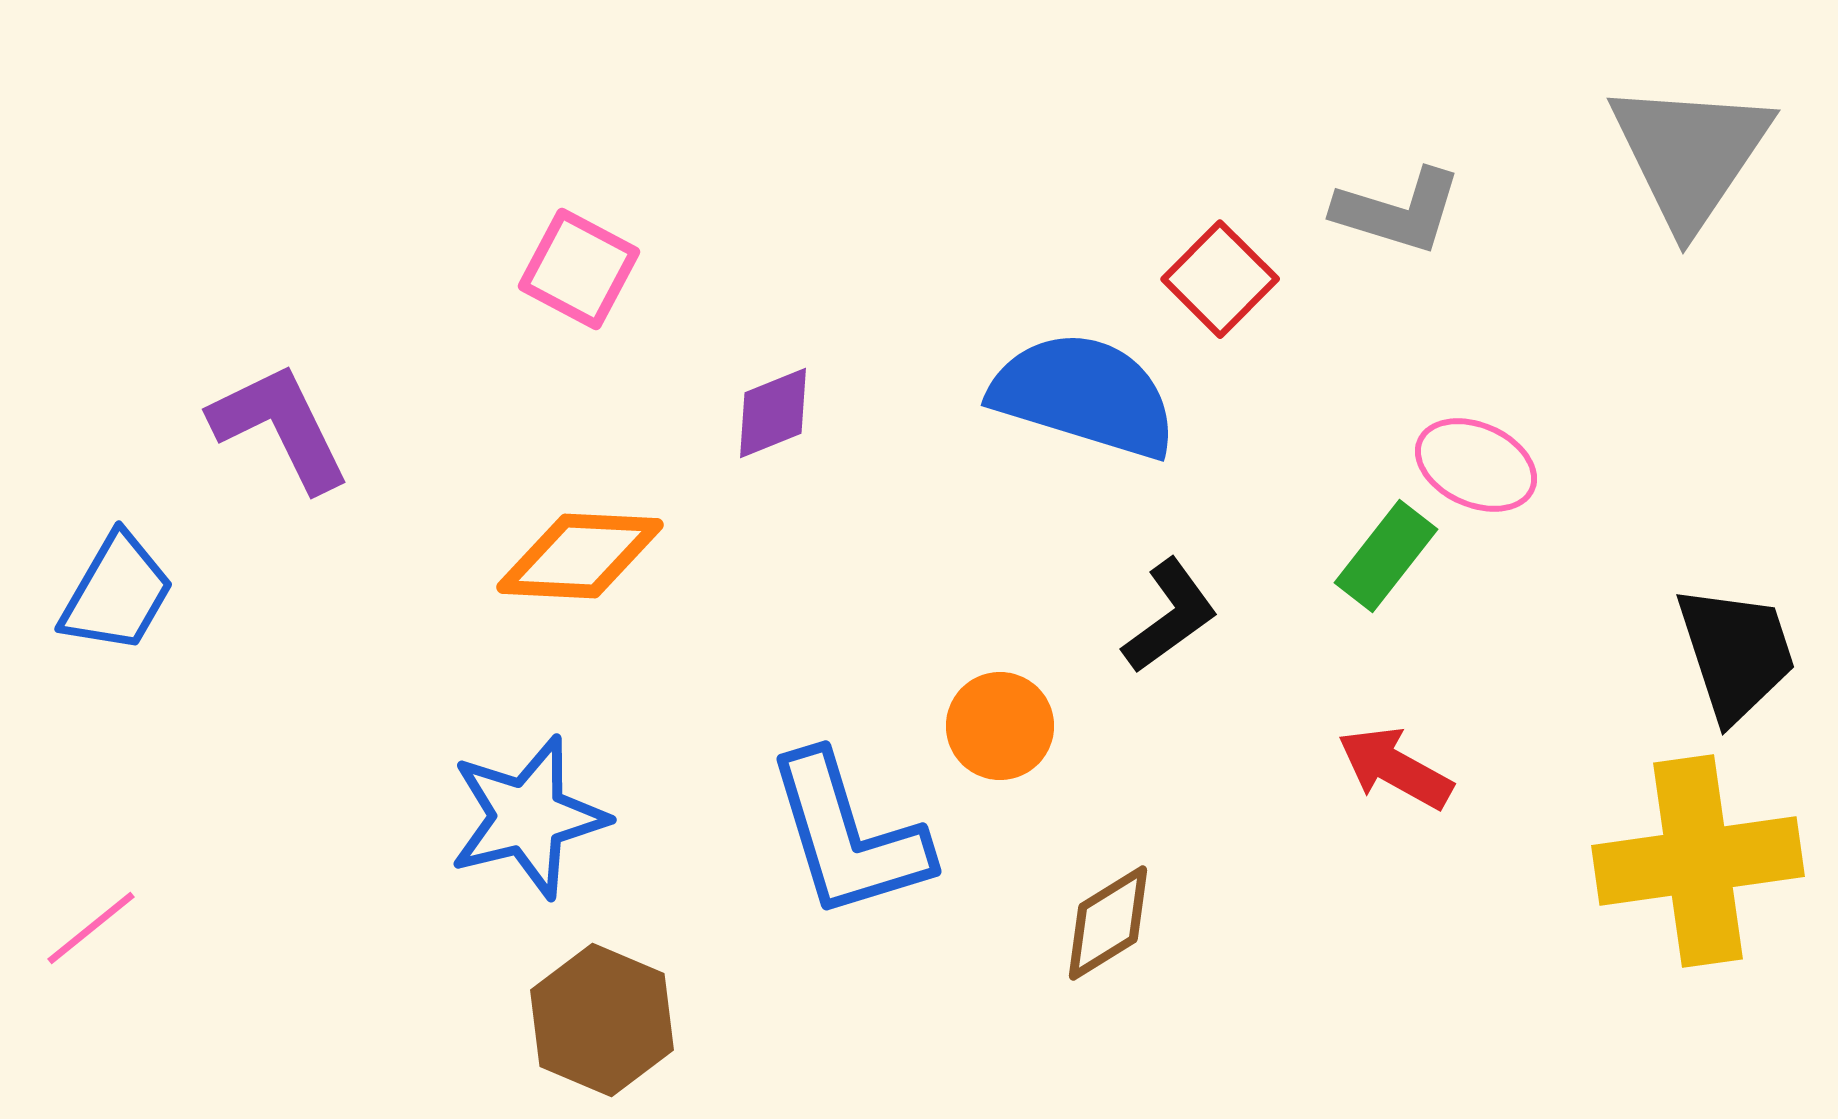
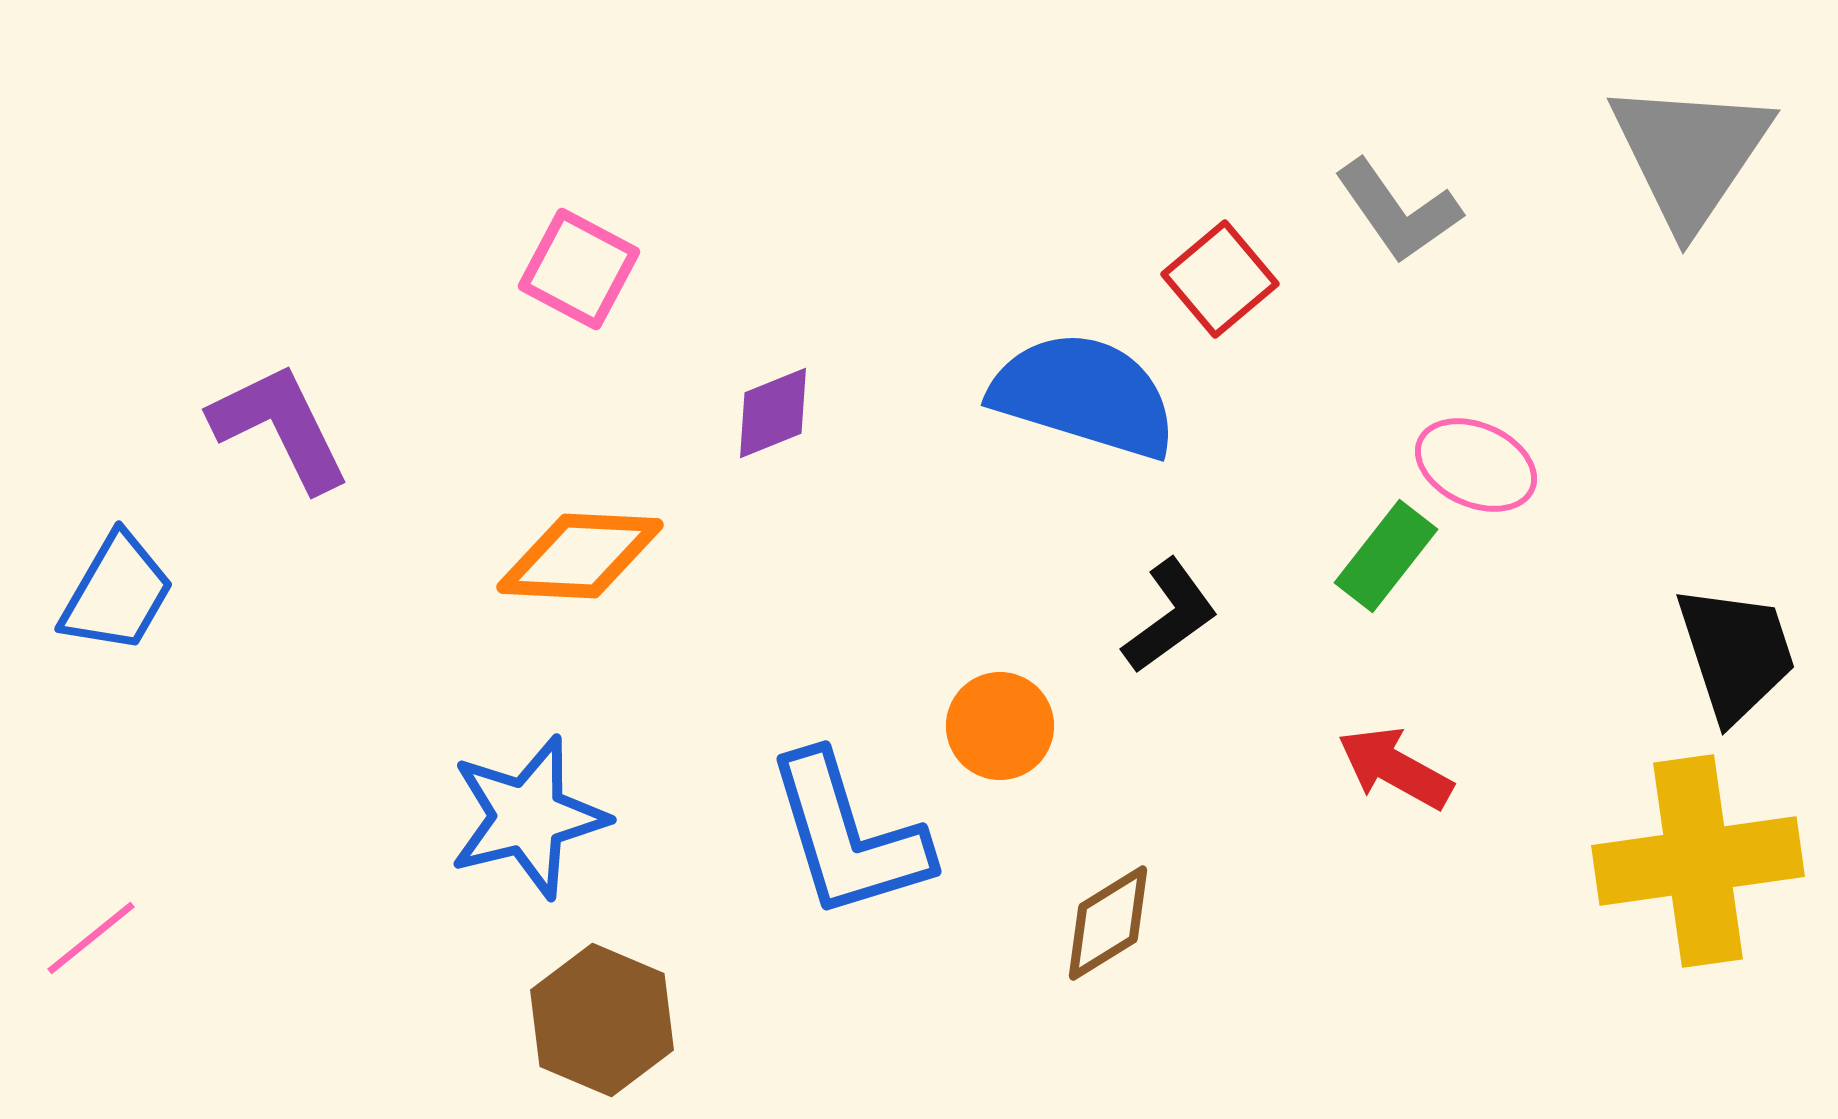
gray L-shape: rotated 38 degrees clockwise
red square: rotated 5 degrees clockwise
pink line: moved 10 px down
